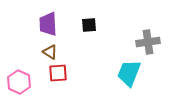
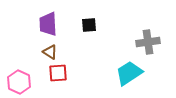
cyan trapezoid: rotated 36 degrees clockwise
